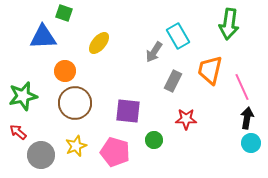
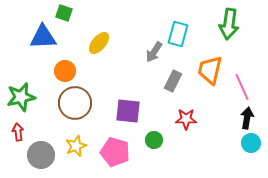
cyan rectangle: moved 2 px up; rotated 45 degrees clockwise
green star: moved 2 px left, 1 px down
red arrow: rotated 42 degrees clockwise
